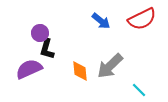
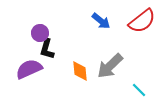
red semicircle: moved 2 px down; rotated 12 degrees counterclockwise
